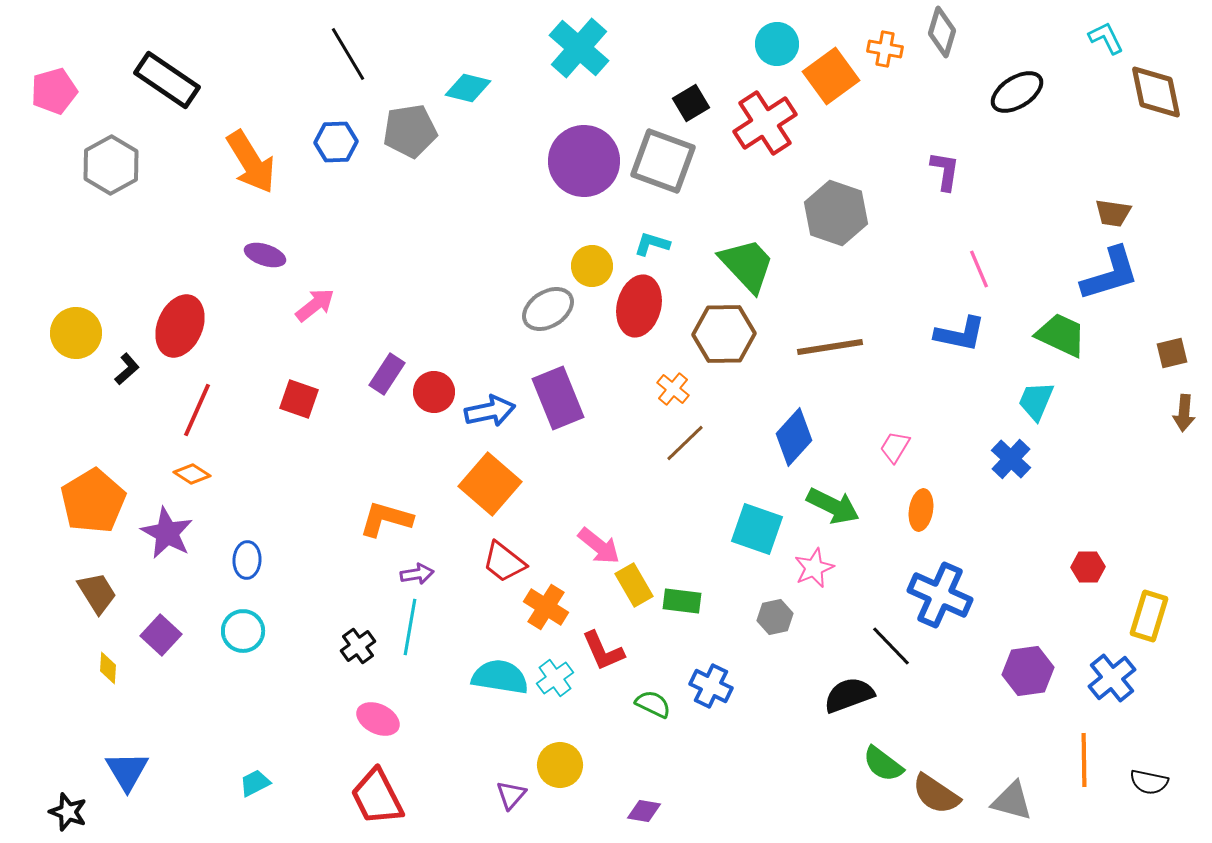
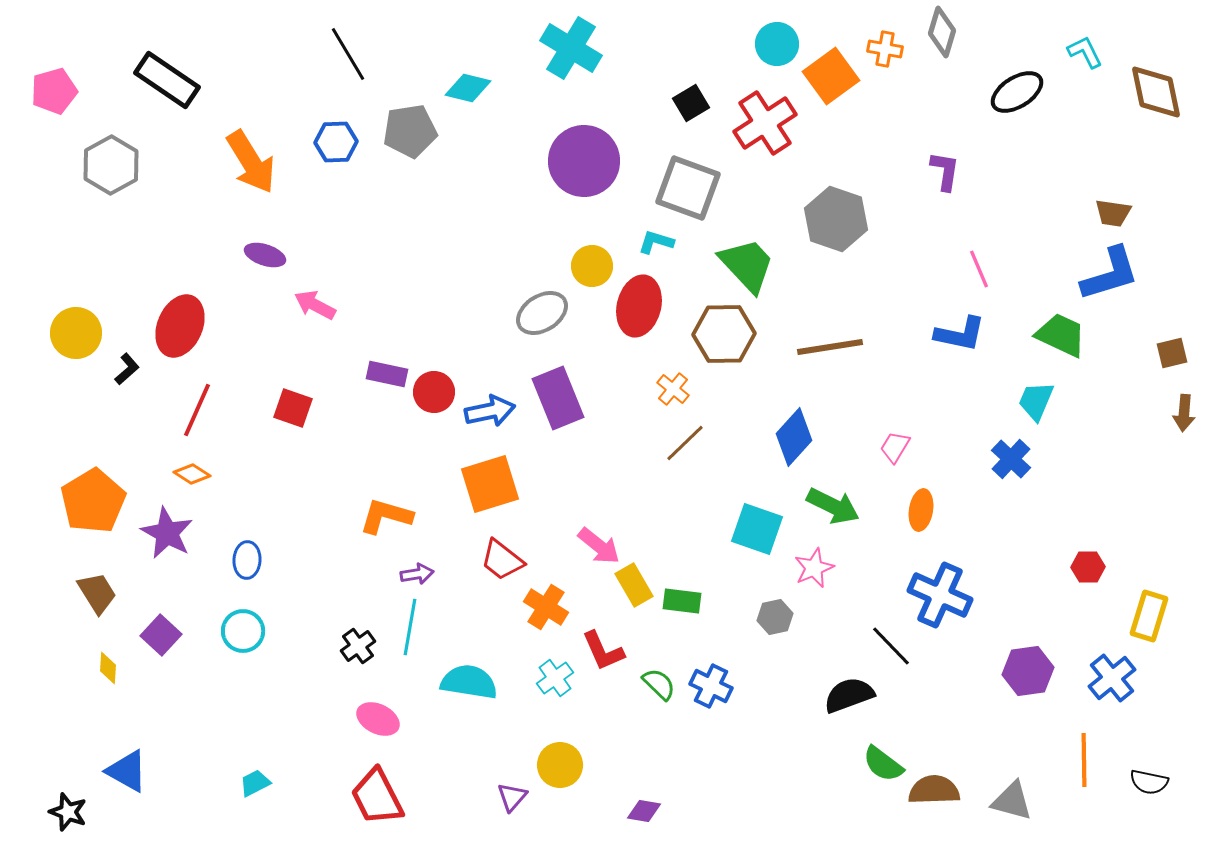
cyan L-shape at (1106, 38): moved 21 px left, 14 px down
cyan cross at (579, 48): moved 8 px left; rotated 10 degrees counterclockwise
gray square at (663, 161): moved 25 px right, 27 px down
gray hexagon at (836, 213): moved 6 px down
cyan L-shape at (652, 244): moved 4 px right, 2 px up
pink arrow at (315, 305): rotated 114 degrees counterclockwise
gray ellipse at (548, 309): moved 6 px left, 4 px down
purple rectangle at (387, 374): rotated 69 degrees clockwise
red square at (299, 399): moved 6 px left, 9 px down
orange square at (490, 484): rotated 32 degrees clockwise
orange L-shape at (386, 519): moved 3 px up
red trapezoid at (504, 562): moved 2 px left, 2 px up
cyan semicircle at (500, 677): moved 31 px left, 5 px down
green semicircle at (653, 704): moved 6 px right, 20 px up; rotated 18 degrees clockwise
blue triangle at (127, 771): rotated 30 degrees counterclockwise
brown semicircle at (936, 794): moved 2 px left, 4 px up; rotated 144 degrees clockwise
purple triangle at (511, 795): moved 1 px right, 2 px down
